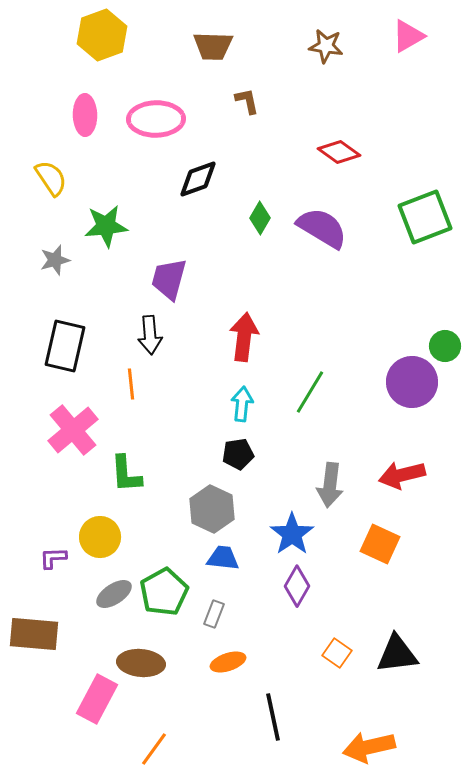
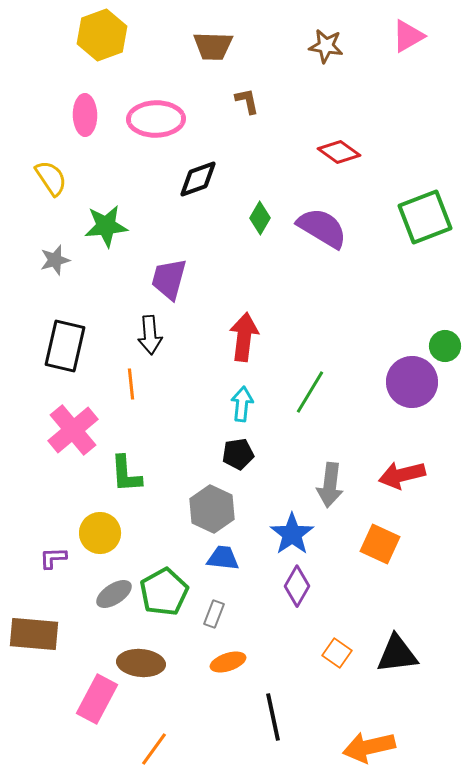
yellow circle at (100, 537): moved 4 px up
